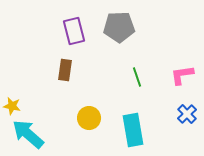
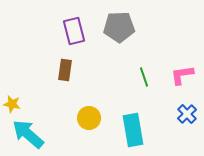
green line: moved 7 px right
yellow star: moved 2 px up
